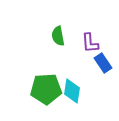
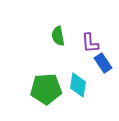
cyan diamond: moved 6 px right, 6 px up
